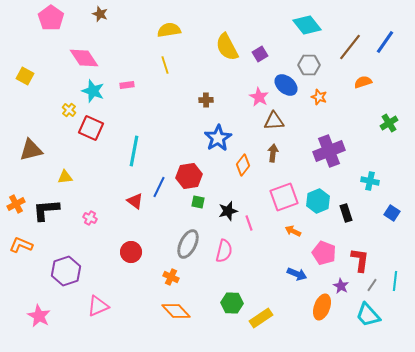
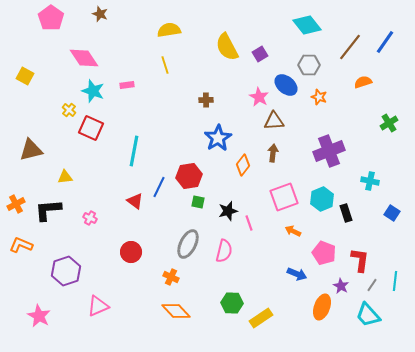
cyan hexagon at (318, 201): moved 4 px right, 2 px up
black L-shape at (46, 210): moved 2 px right
